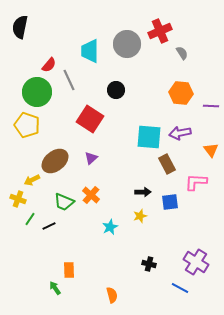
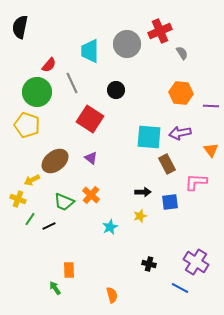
gray line: moved 3 px right, 3 px down
purple triangle: rotated 40 degrees counterclockwise
